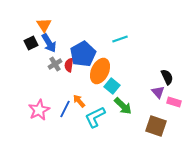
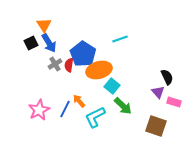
blue pentagon: rotated 10 degrees counterclockwise
orange ellipse: moved 1 px left, 1 px up; rotated 50 degrees clockwise
